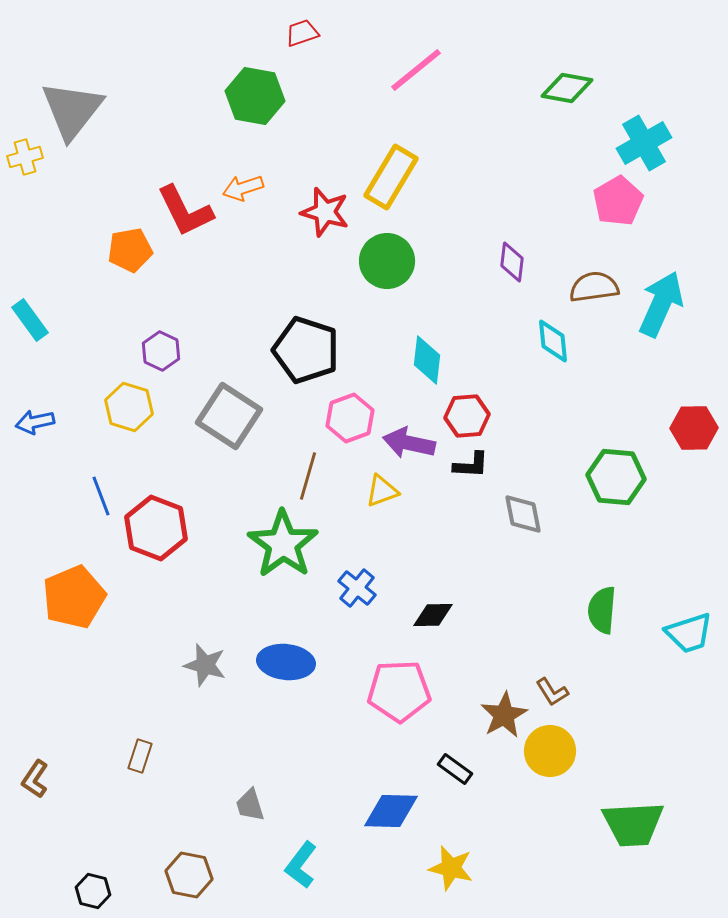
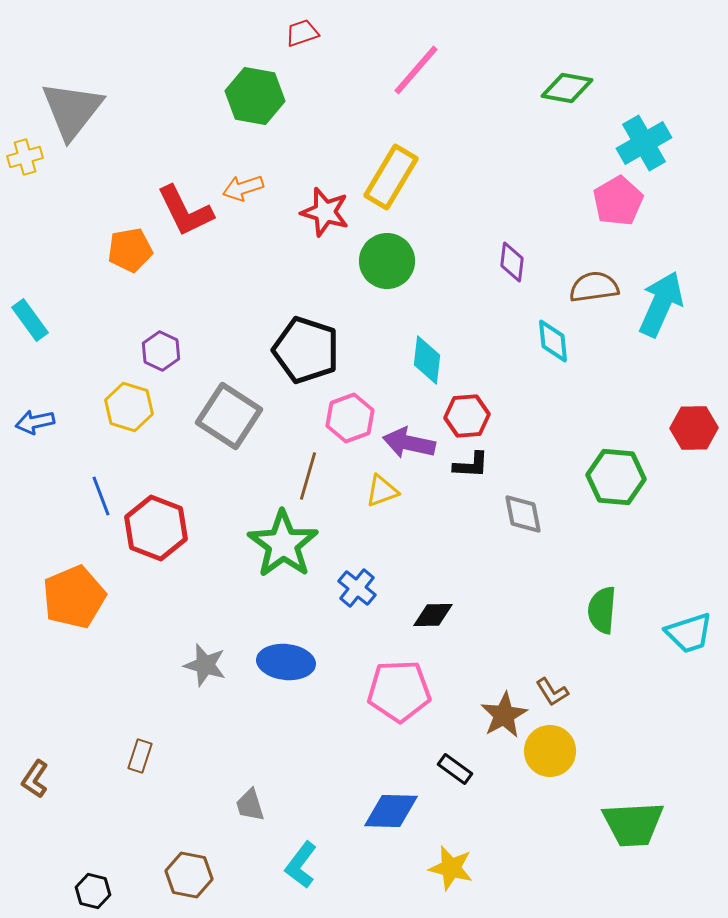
pink line at (416, 70): rotated 10 degrees counterclockwise
